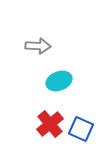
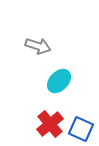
gray arrow: rotated 15 degrees clockwise
cyan ellipse: rotated 25 degrees counterclockwise
